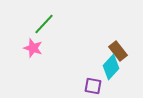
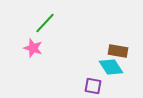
green line: moved 1 px right, 1 px up
brown rectangle: rotated 42 degrees counterclockwise
cyan diamond: rotated 75 degrees counterclockwise
